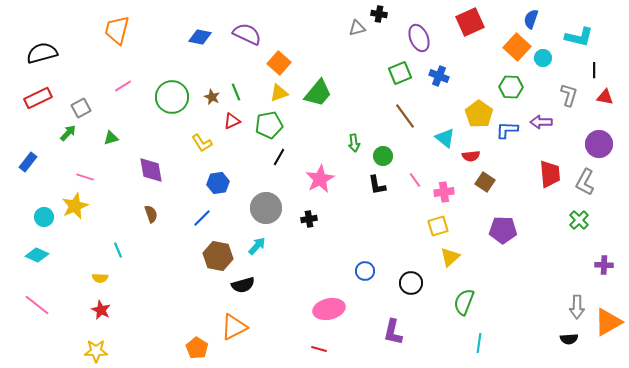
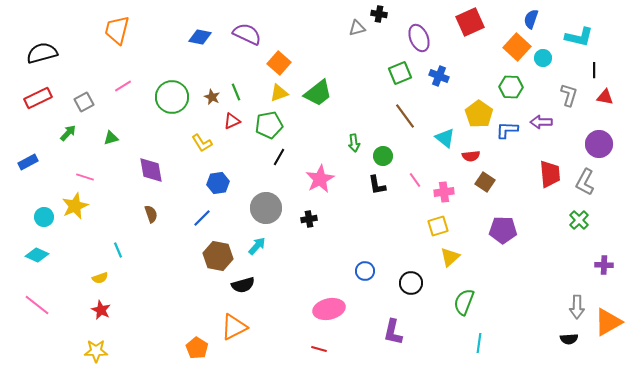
green trapezoid at (318, 93): rotated 12 degrees clockwise
gray square at (81, 108): moved 3 px right, 6 px up
blue rectangle at (28, 162): rotated 24 degrees clockwise
yellow semicircle at (100, 278): rotated 21 degrees counterclockwise
